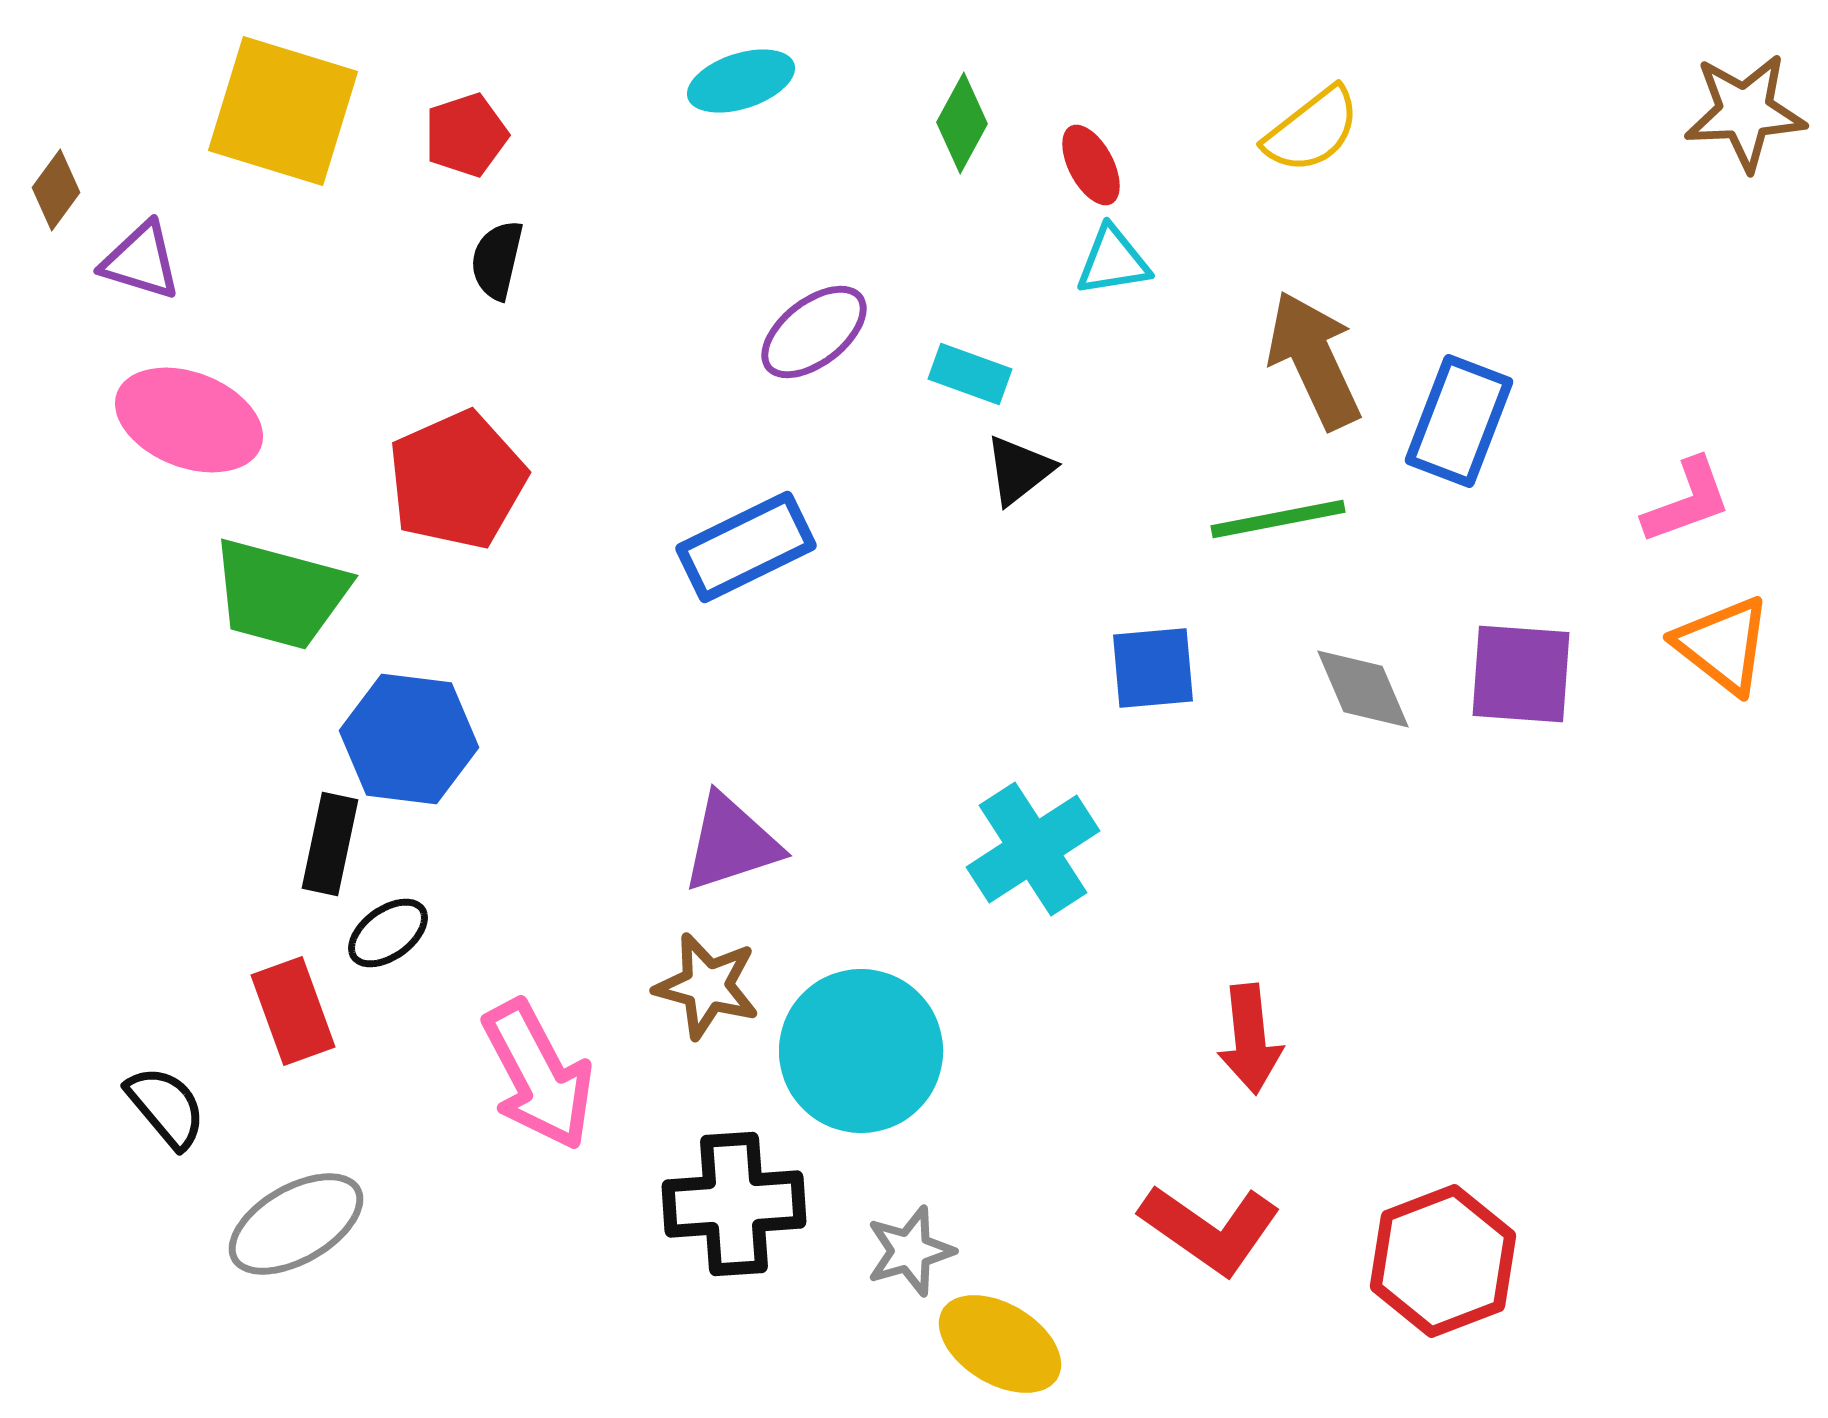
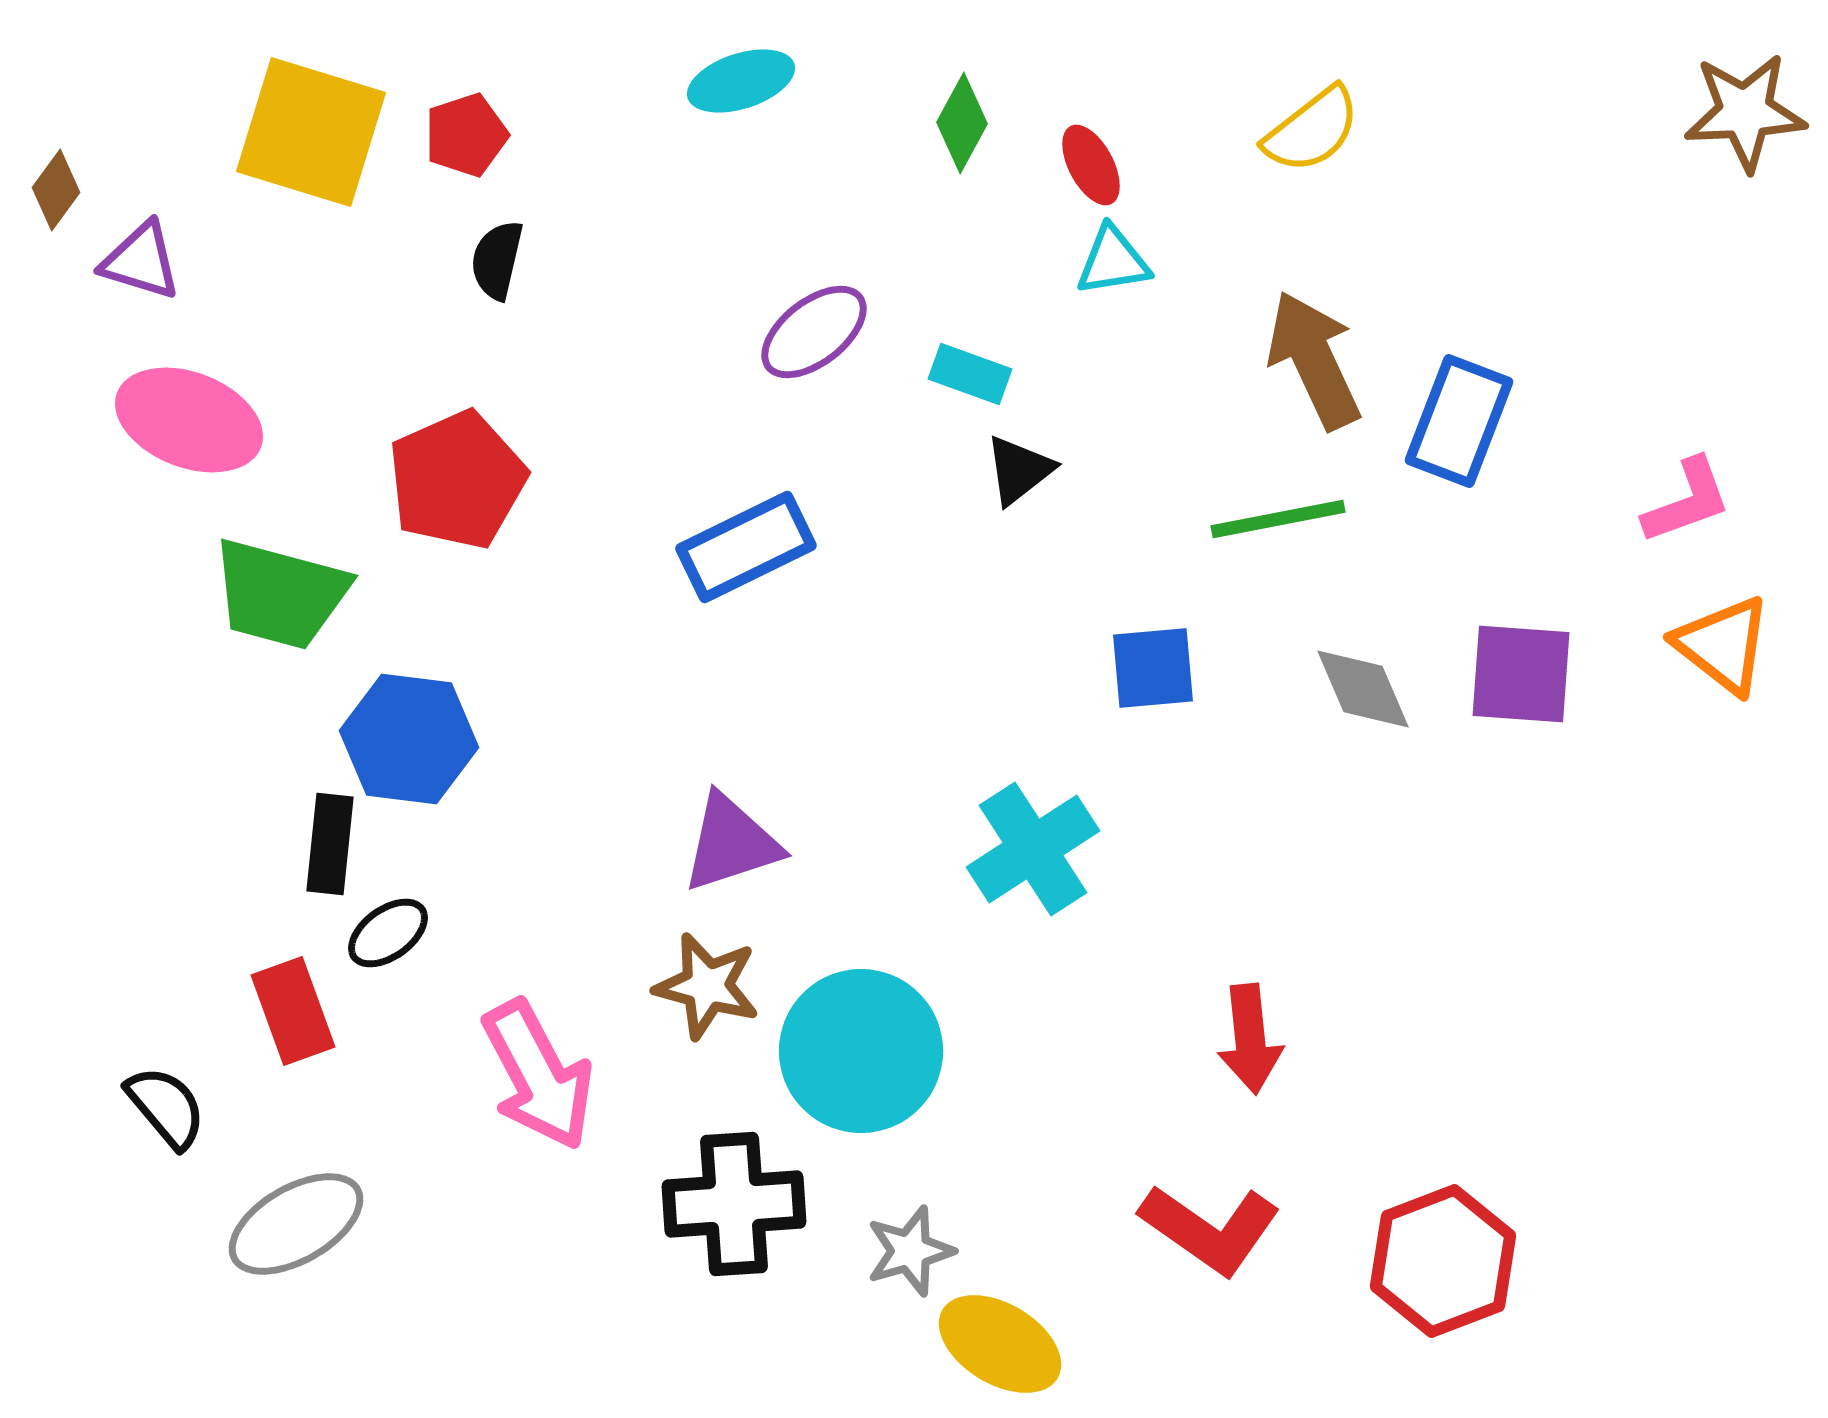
yellow square at (283, 111): moved 28 px right, 21 px down
black rectangle at (330, 844): rotated 6 degrees counterclockwise
